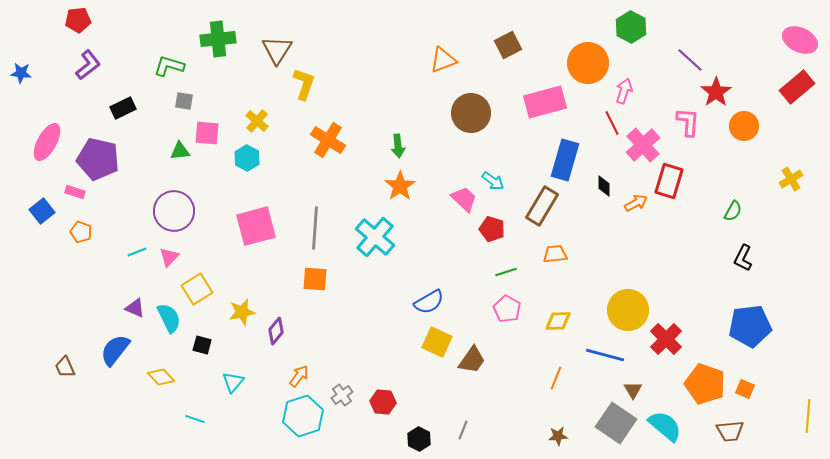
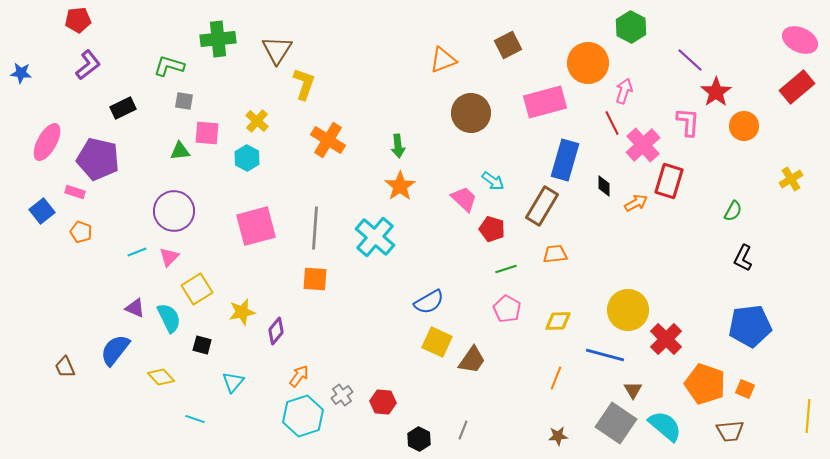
green line at (506, 272): moved 3 px up
